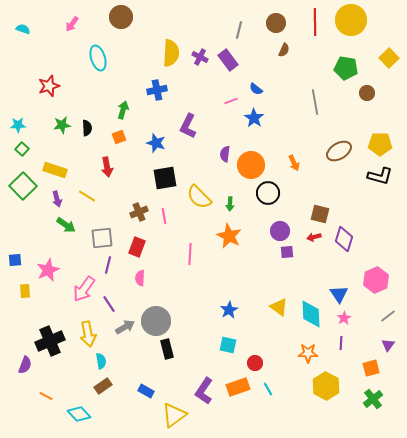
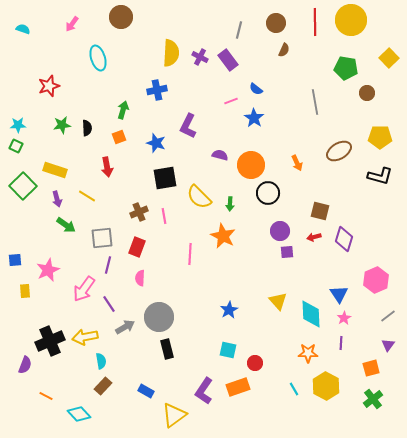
yellow pentagon at (380, 144): moved 7 px up
green square at (22, 149): moved 6 px left, 3 px up; rotated 16 degrees counterclockwise
purple semicircle at (225, 154): moved 5 px left, 1 px down; rotated 98 degrees clockwise
orange arrow at (294, 163): moved 3 px right
brown square at (320, 214): moved 3 px up
orange star at (229, 236): moved 6 px left
yellow triangle at (279, 307): moved 1 px left, 6 px up; rotated 12 degrees clockwise
gray circle at (156, 321): moved 3 px right, 4 px up
yellow arrow at (88, 334): moved 3 px left, 3 px down; rotated 90 degrees clockwise
cyan square at (228, 345): moved 5 px down
brown rectangle at (103, 386): rotated 12 degrees counterclockwise
cyan line at (268, 389): moved 26 px right
